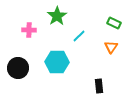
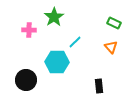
green star: moved 3 px left, 1 px down
cyan line: moved 4 px left, 6 px down
orange triangle: rotated 16 degrees counterclockwise
black circle: moved 8 px right, 12 px down
